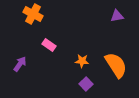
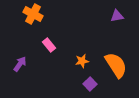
pink rectangle: rotated 16 degrees clockwise
orange star: rotated 16 degrees counterclockwise
purple square: moved 4 px right
